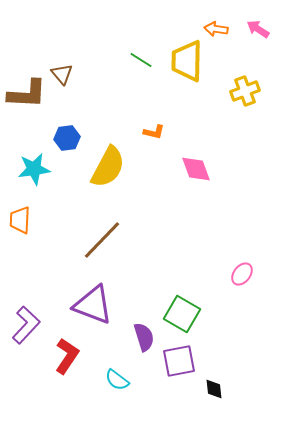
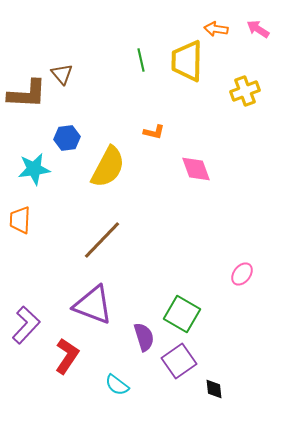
green line: rotated 45 degrees clockwise
purple square: rotated 24 degrees counterclockwise
cyan semicircle: moved 5 px down
